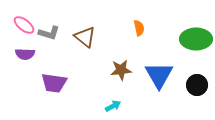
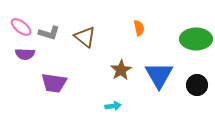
pink ellipse: moved 3 px left, 2 px down
brown star: rotated 25 degrees counterclockwise
cyan arrow: rotated 21 degrees clockwise
